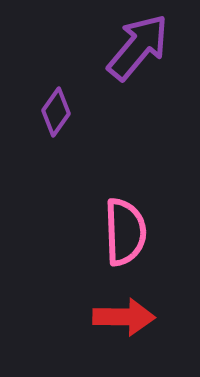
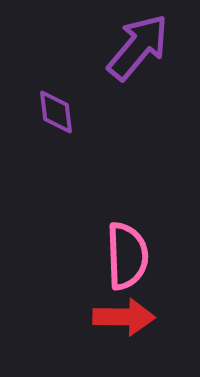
purple diamond: rotated 42 degrees counterclockwise
pink semicircle: moved 2 px right, 24 px down
